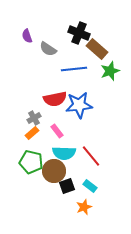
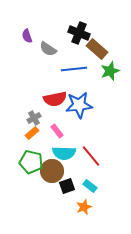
brown circle: moved 2 px left
